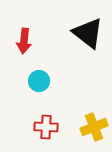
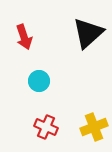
black triangle: rotated 40 degrees clockwise
red arrow: moved 4 px up; rotated 25 degrees counterclockwise
red cross: rotated 20 degrees clockwise
